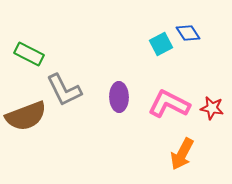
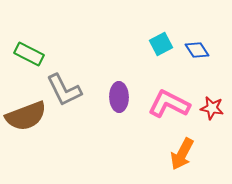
blue diamond: moved 9 px right, 17 px down
